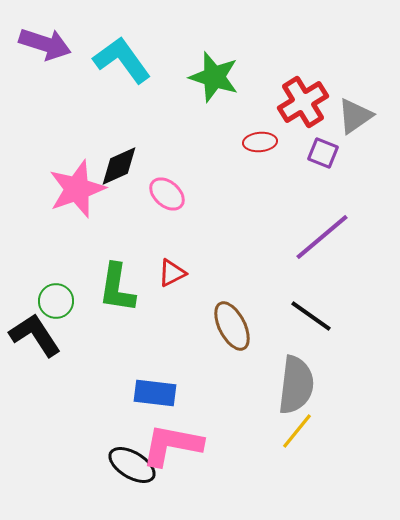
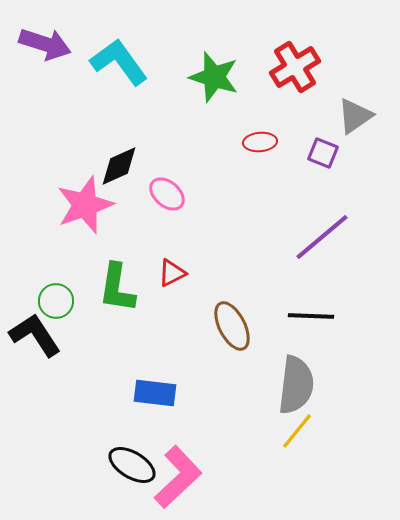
cyan L-shape: moved 3 px left, 2 px down
red cross: moved 8 px left, 35 px up
pink star: moved 8 px right, 16 px down
black line: rotated 33 degrees counterclockwise
pink L-shape: moved 6 px right, 32 px down; rotated 126 degrees clockwise
